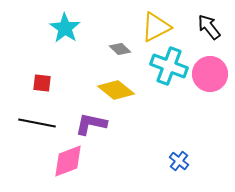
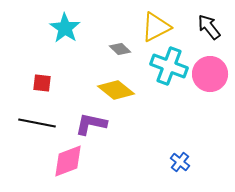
blue cross: moved 1 px right, 1 px down
